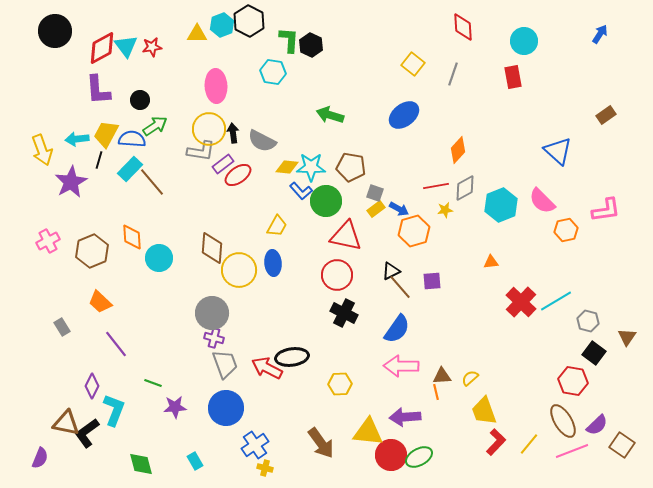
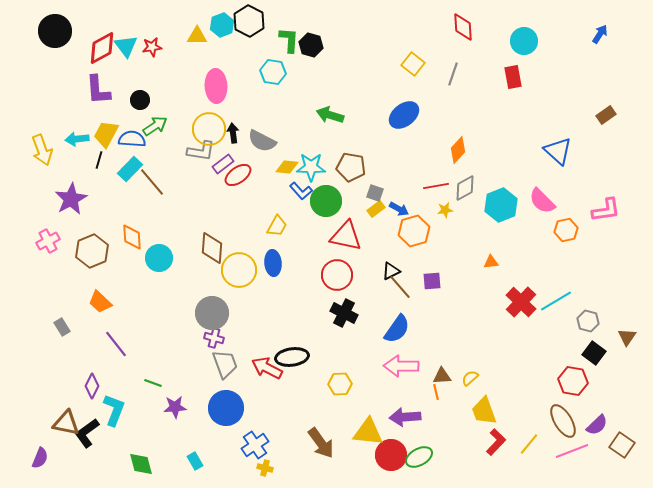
yellow triangle at (197, 34): moved 2 px down
black hexagon at (311, 45): rotated 10 degrees counterclockwise
purple star at (71, 182): moved 17 px down
